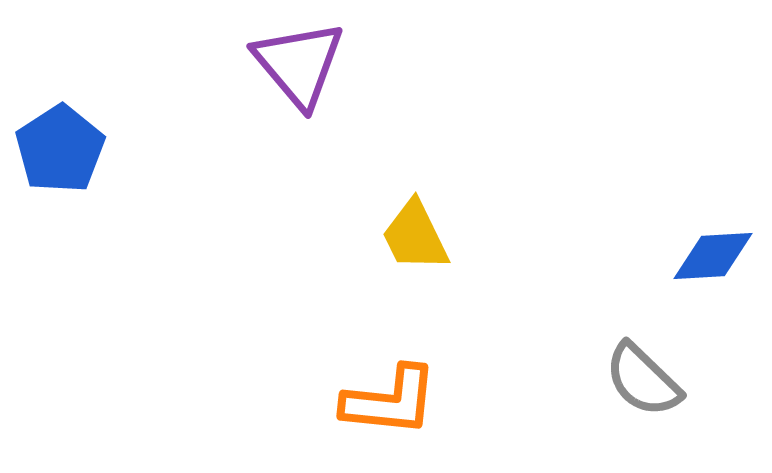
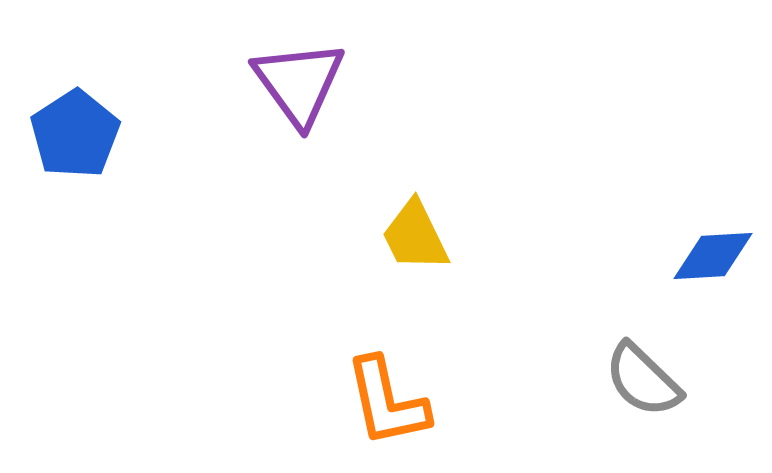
purple triangle: moved 19 px down; rotated 4 degrees clockwise
blue pentagon: moved 15 px right, 15 px up
orange L-shape: moved 3 px left, 1 px down; rotated 72 degrees clockwise
